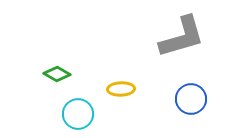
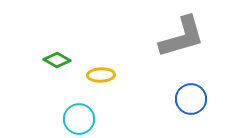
green diamond: moved 14 px up
yellow ellipse: moved 20 px left, 14 px up
cyan circle: moved 1 px right, 5 px down
